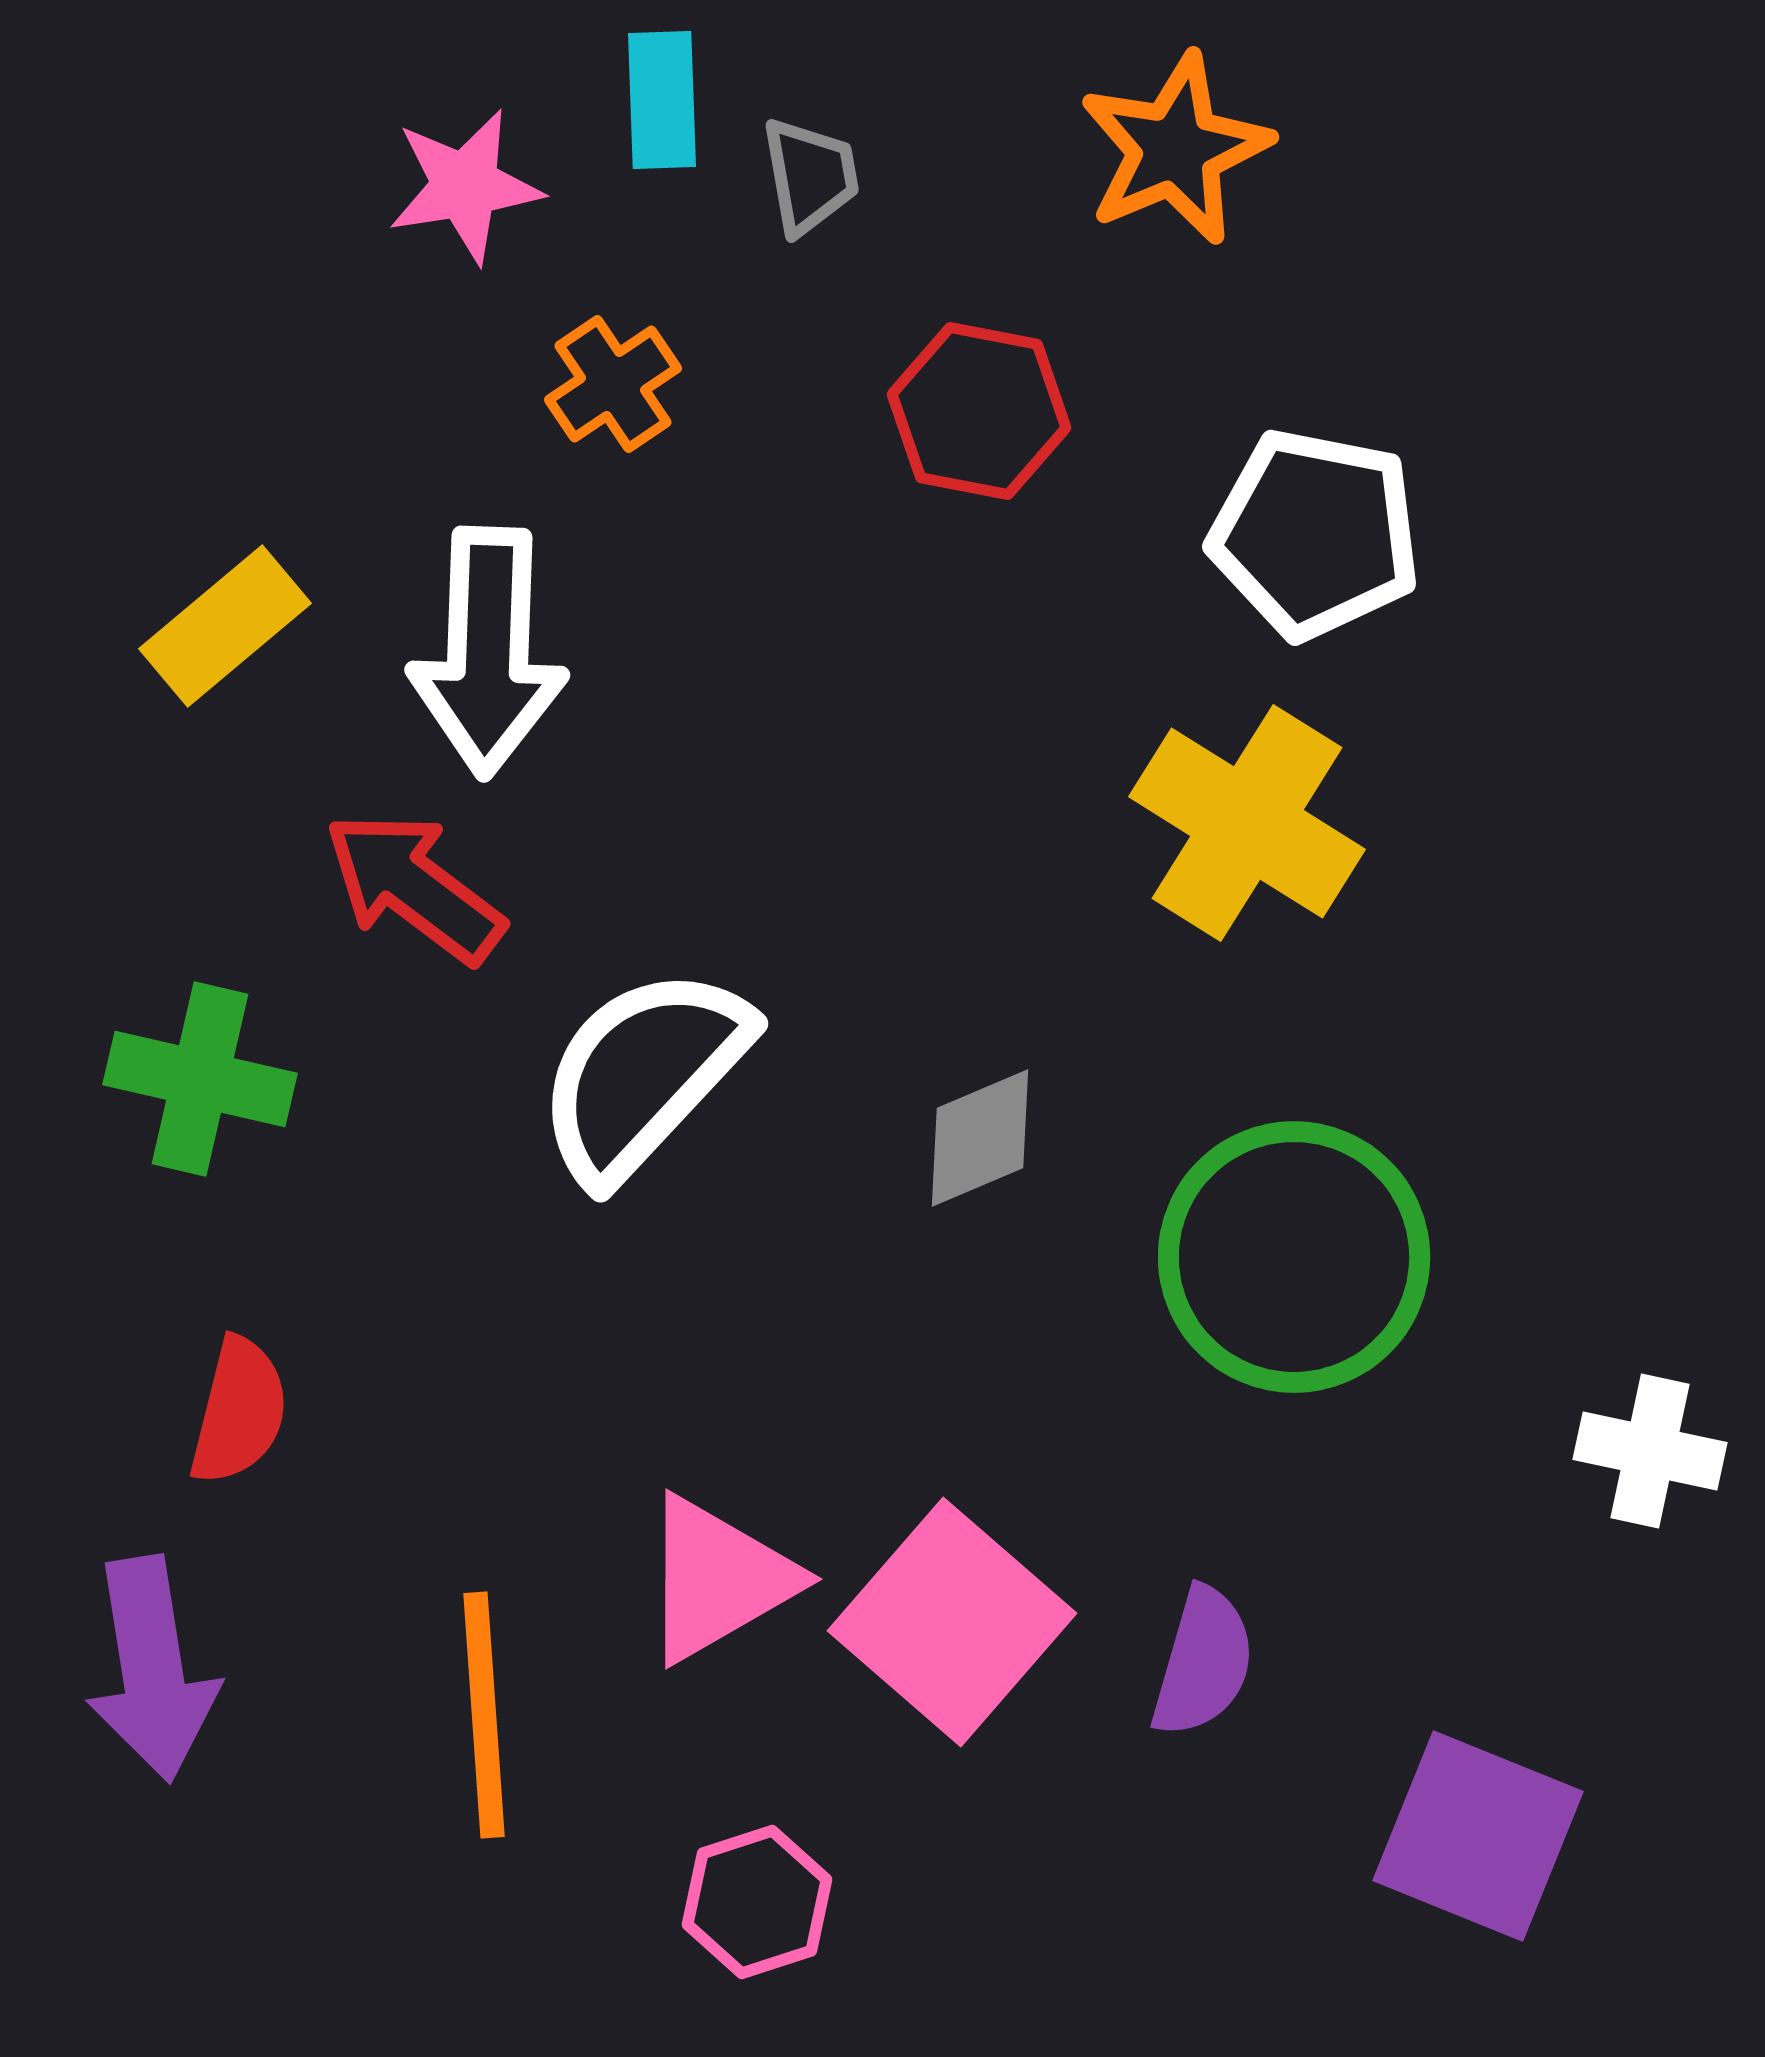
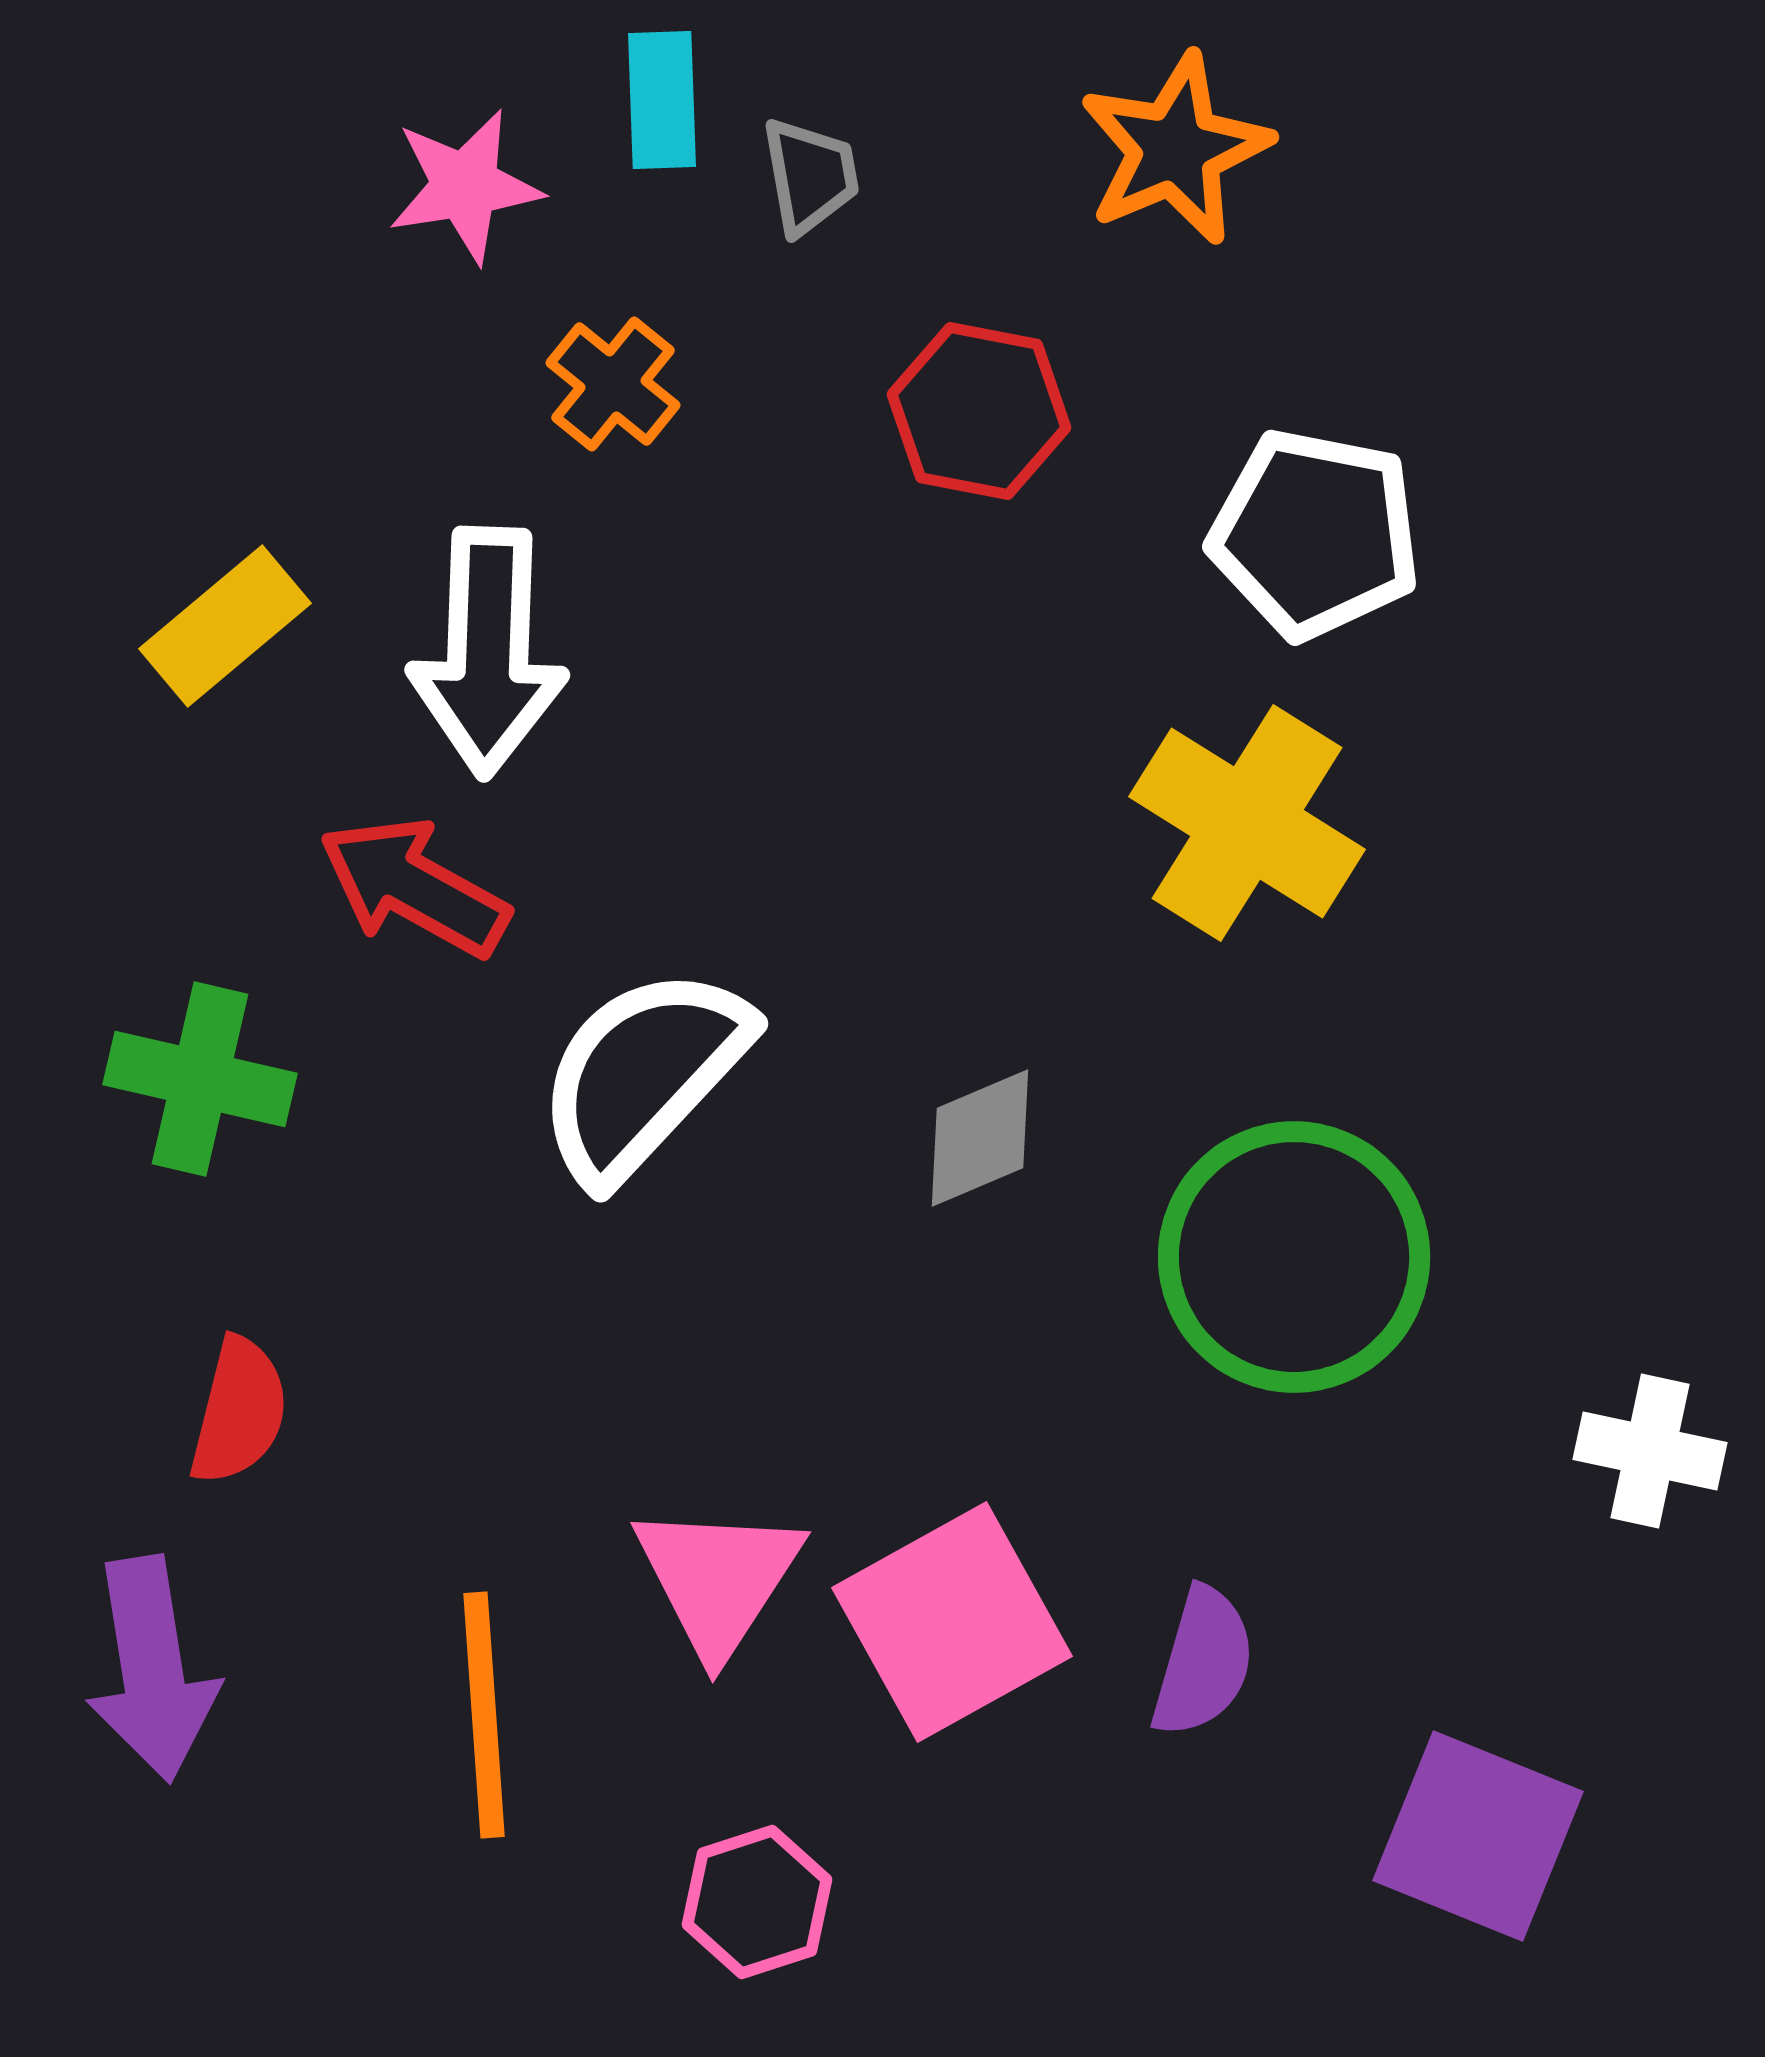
orange cross: rotated 17 degrees counterclockwise
red arrow: rotated 8 degrees counterclockwise
pink triangle: rotated 27 degrees counterclockwise
pink square: rotated 20 degrees clockwise
